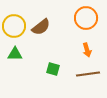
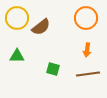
yellow circle: moved 3 px right, 8 px up
orange arrow: rotated 24 degrees clockwise
green triangle: moved 2 px right, 2 px down
